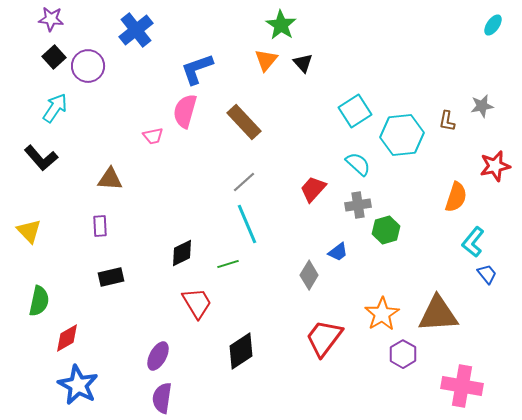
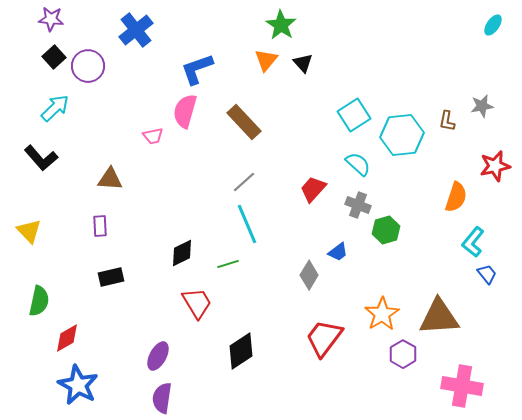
cyan arrow at (55, 108): rotated 12 degrees clockwise
cyan square at (355, 111): moved 1 px left, 4 px down
gray cross at (358, 205): rotated 30 degrees clockwise
brown triangle at (438, 314): moved 1 px right, 3 px down
